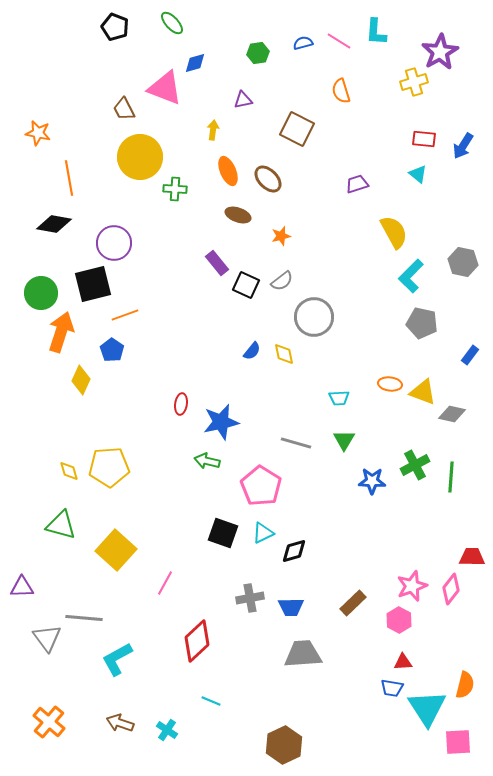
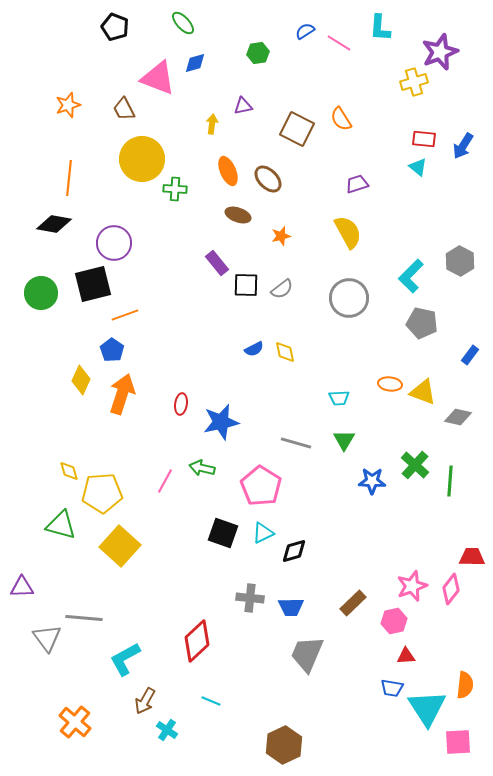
green ellipse at (172, 23): moved 11 px right
cyan L-shape at (376, 32): moved 4 px right, 4 px up
pink line at (339, 41): moved 2 px down
blue semicircle at (303, 43): moved 2 px right, 12 px up; rotated 18 degrees counterclockwise
purple star at (440, 52): rotated 9 degrees clockwise
pink triangle at (165, 88): moved 7 px left, 10 px up
orange semicircle at (341, 91): moved 28 px down; rotated 15 degrees counterclockwise
purple triangle at (243, 100): moved 6 px down
yellow arrow at (213, 130): moved 1 px left, 6 px up
orange star at (38, 133): moved 30 px right, 28 px up; rotated 30 degrees counterclockwise
yellow circle at (140, 157): moved 2 px right, 2 px down
cyan triangle at (418, 174): moved 7 px up
orange line at (69, 178): rotated 16 degrees clockwise
yellow semicircle at (394, 232): moved 46 px left
gray hexagon at (463, 262): moved 3 px left, 1 px up; rotated 16 degrees clockwise
gray semicircle at (282, 281): moved 8 px down
black square at (246, 285): rotated 24 degrees counterclockwise
gray circle at (314, 317): moved 35 px right, 19 px up
orange arrow at (61, 332): moved 61 px right, 62 px down
blue semicircle at (252, 351): moved 2 px right, 2 px up; rotated 24 degrees clockwise
yellow diamond at (284, 354): moved 1 px right, 2 px up
gray diamond at (452, 414): moved 6 px right, 3 px down
green arrow at (207, 461): moved 5 px left, 7 px down
green cross at (415, 465): rotated 20 degrees counterclockwise
yellow pentagon at (109, 467): moved 7 px left, 26 px down
green line at (451, 477): moved 1 px left, 4 px down
yellow square at (116, 550): moved 4 px right, 4 px up
pink line at (165, 583): moved 102 px up
gray cross at (250, 598): rotated 16 degrees clockwise
pink hexagon at (399, 620): moved 5 px left, 1 px down; rotated 20 degrees clockwise
gray trapezoid at (303, 654): moved 4 px right; rotated 63 degrees counterclockwise
cyan L-shape at (117, 659): moved 8 px right
red triangle at (403, 662): moved 3 px right, 6 px up
orange semicircle at (465, 685): rotated 8 degrees counterclockwise
orange cross at (49, 722): moved 26 px right
brown arrow at (120, 723): moved 25 px right, 22 px up; rotated 80 degrees counterclockwise
